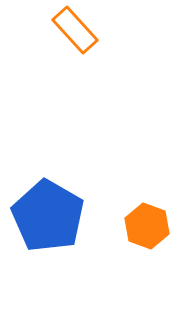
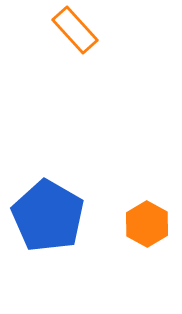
orange hexagon: moved 2 px up; rotated 9 degrees clockwise
